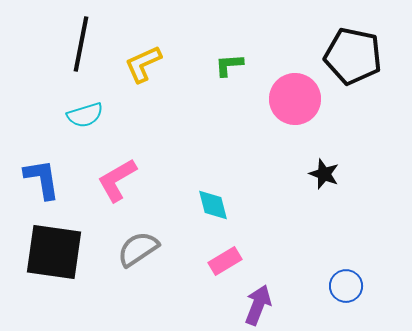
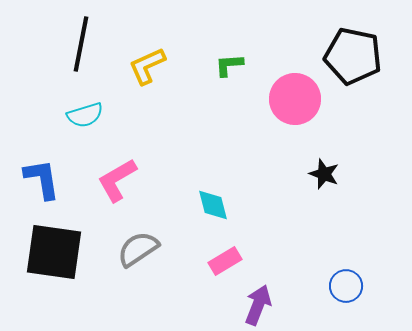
yellow L-shape: moved 4 px right, 2 px down
